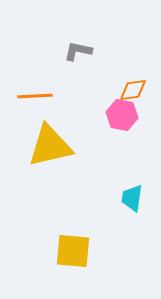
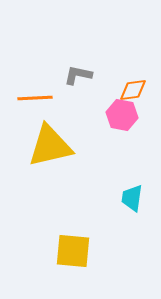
gray L-shape: moved 24 px down
orange line: moved 2 px down
